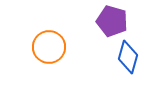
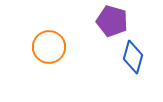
blue diamond: moved 5 px right
